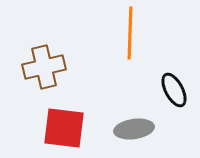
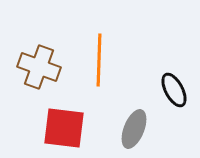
orange line: moved 31 px left, 27 px down
brown cross: moved 5 px left; rotated 33 degrees clockwise
gray ellipse: rotated 60 degrees counterclockwise
